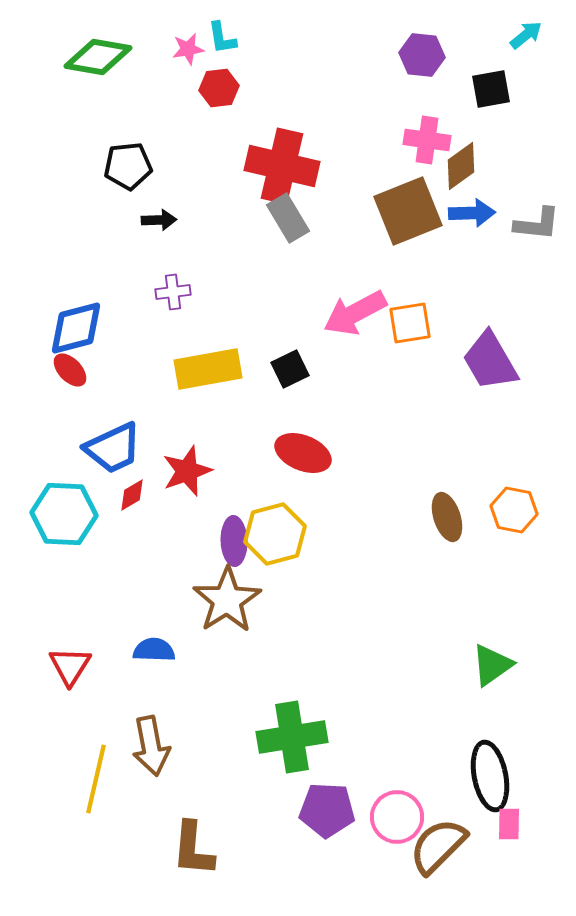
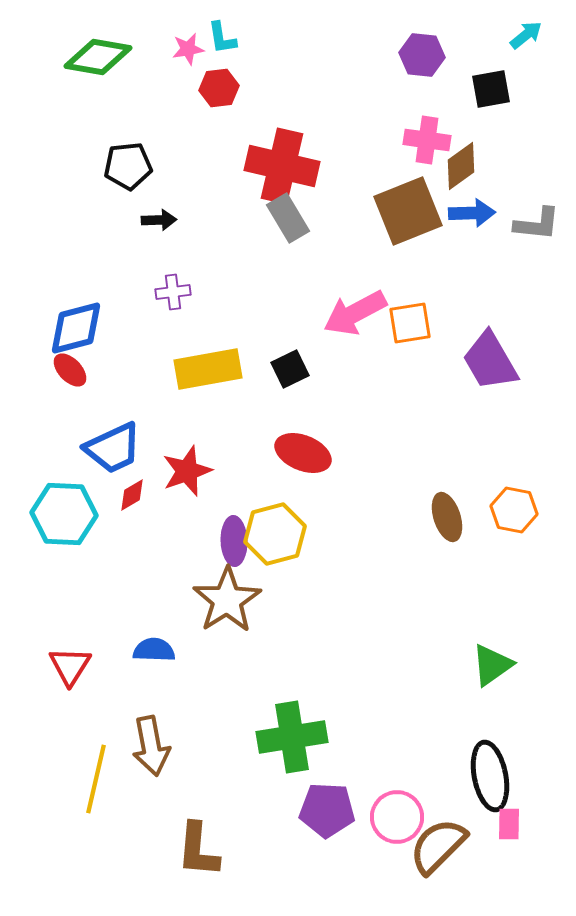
brown L-shape at (193, 849): moved 5 px right, 1 px down
